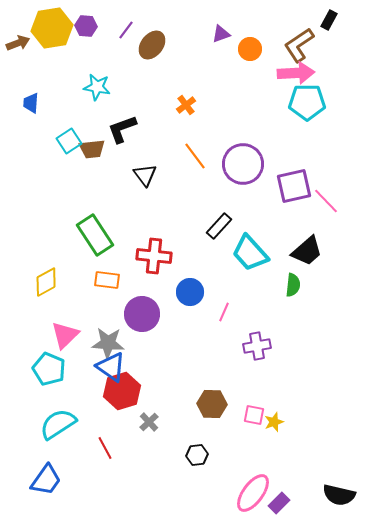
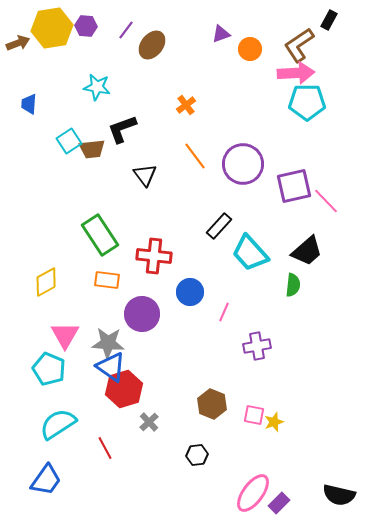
blue trapezoid at (31, 103): moved 2 px left, 1 px down
green rectangle at (95, 235): moved 5 px right
pink triangle at (65, 335): rotated 16 degrees counterclockwise
red hexagon at (122, 391): moved 2 px right, 2 px up
brown hexagon at (212, 404): rotated 20 degrees clockwise
